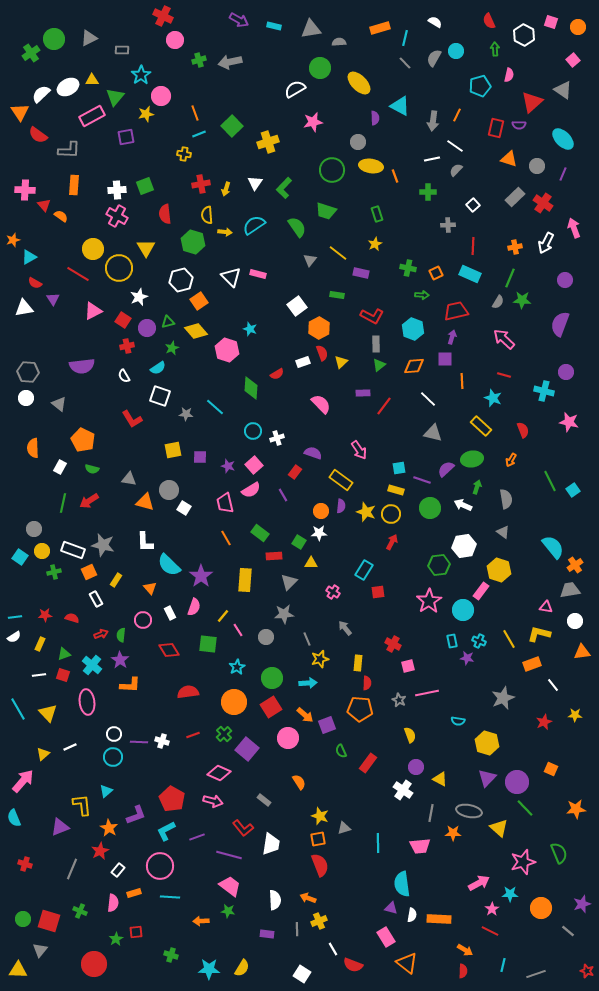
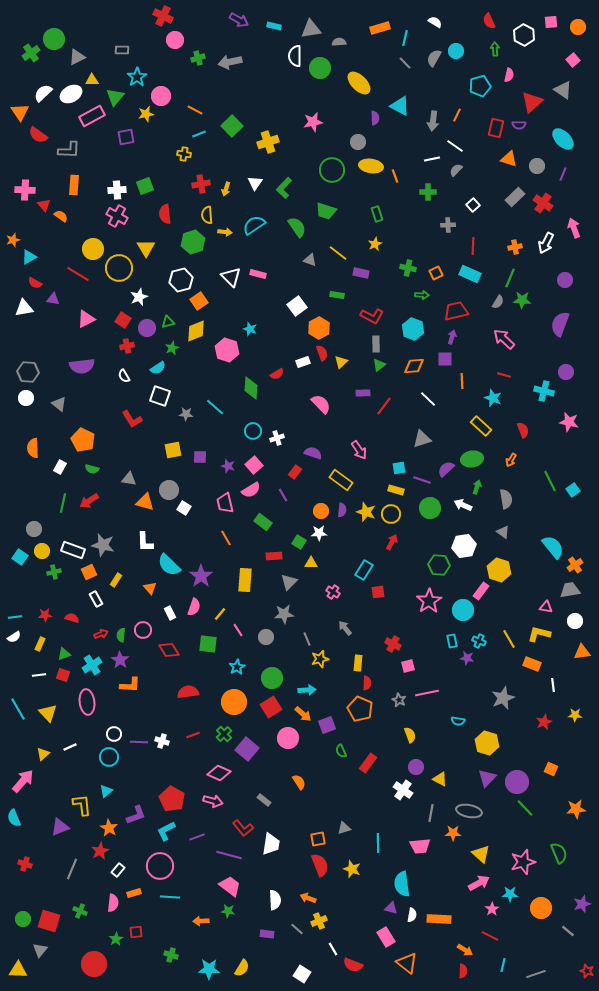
pink square at (551, 22): rotated 24 degrees counterclockwise
gray triangle at (89, 38): moved 12 px left, 19 px down
green cross at (199, 60): moved 1 px left, 2 px up
cyan star at (141, 75): moved 4 px left, 2 px down
white ellipse at (68, 87): moved 3 px right, 7 px down
white semicircle at (295, 89): moved 33 px up; rotated 60 degrees counterclockwise
white semicircle at (41, 94): moved 2 px right, 1 px up
orange line at (195, 113): moved 3 px up; rotated 42 degrees counterclockwise
green hexagon at (193, 242): rotated 25 degrees clockwise
gray triangle at (310, 260): rotated 48 degrees counterclockwise
purple triangle at (53, 299): rotated 48 degrees counterclockwise
pink triangle at (93, 311): moved 7 px left, 8 px down
yellow diamond at (196, 331): rotated 70 degrees counterclockwise
gray triangle at (433, 433): moved 11 px left, 6 px down; rotated 30 degrees counterclockwise
purple semicircle at (341, 506): moved 1 px right, 4 px down
green rectangle at (260, 533): moved 3 px right, 11 px up
green hexagon at (439, 565): rotated 10 degrees clockwise
yellow line at (223, 616): moved 3 px left, 2 px up
pink circle at (143, 620): moved 10 px down
orange rectangle at (532, 664): rotated 42 degrees clockwise
cyan cross at (92, 665): rotated 18 degrees clockwise
cyan arrow at (308, 683): moved 1 px left, 7 px down
white line at (553, 685): rotated 32 degrees clockwise
orange pentagon at (360, 709): rotated 20 degrees clockwise
orange arrow at (305, 715): moved 2 px left, 1 px up
cyan circle at (113, 757): moved 4 px left
yellow star at (320, 816): moved 32 px right, 53 px down
yellow triangle at (499, 828): moved 18 px left, 26 px down
gray line at (297, 929): rotated 48 degrees counterclockwise
red line at (490, 931): moved 5 px down
